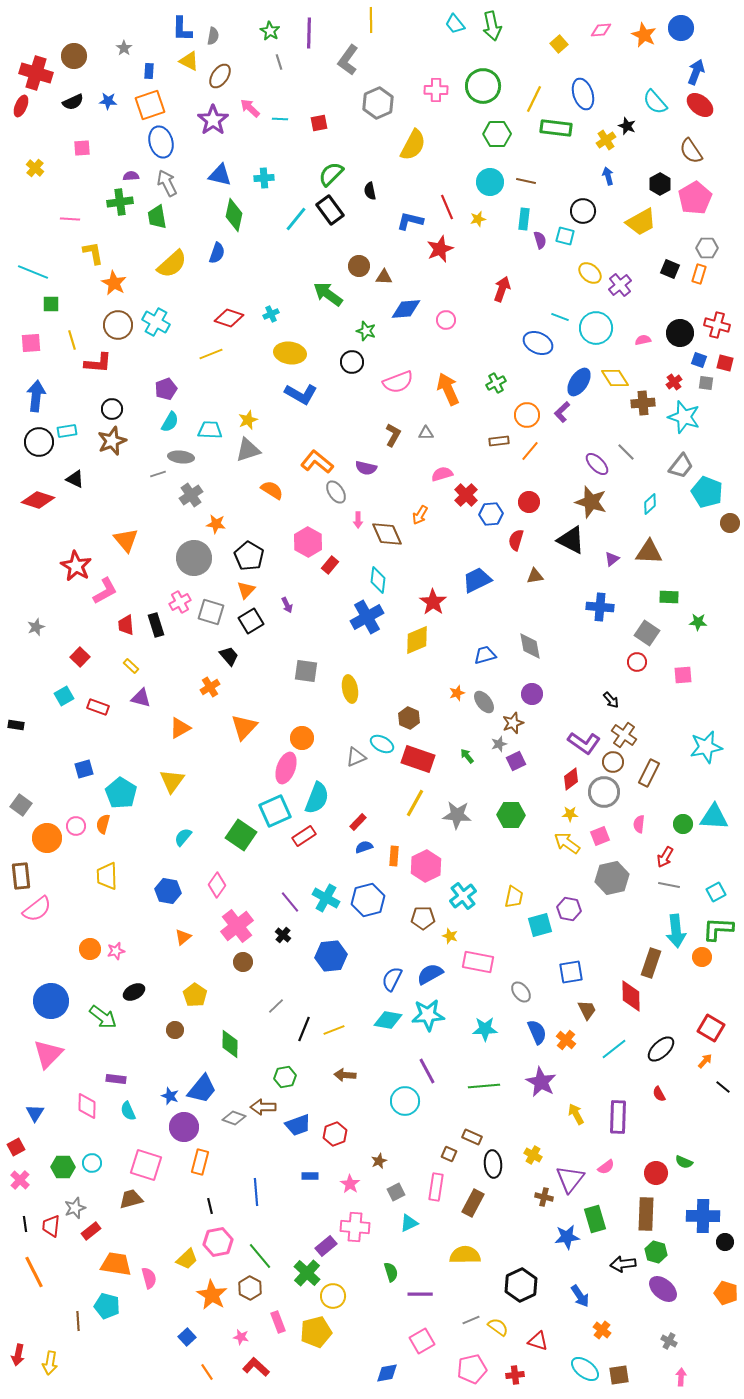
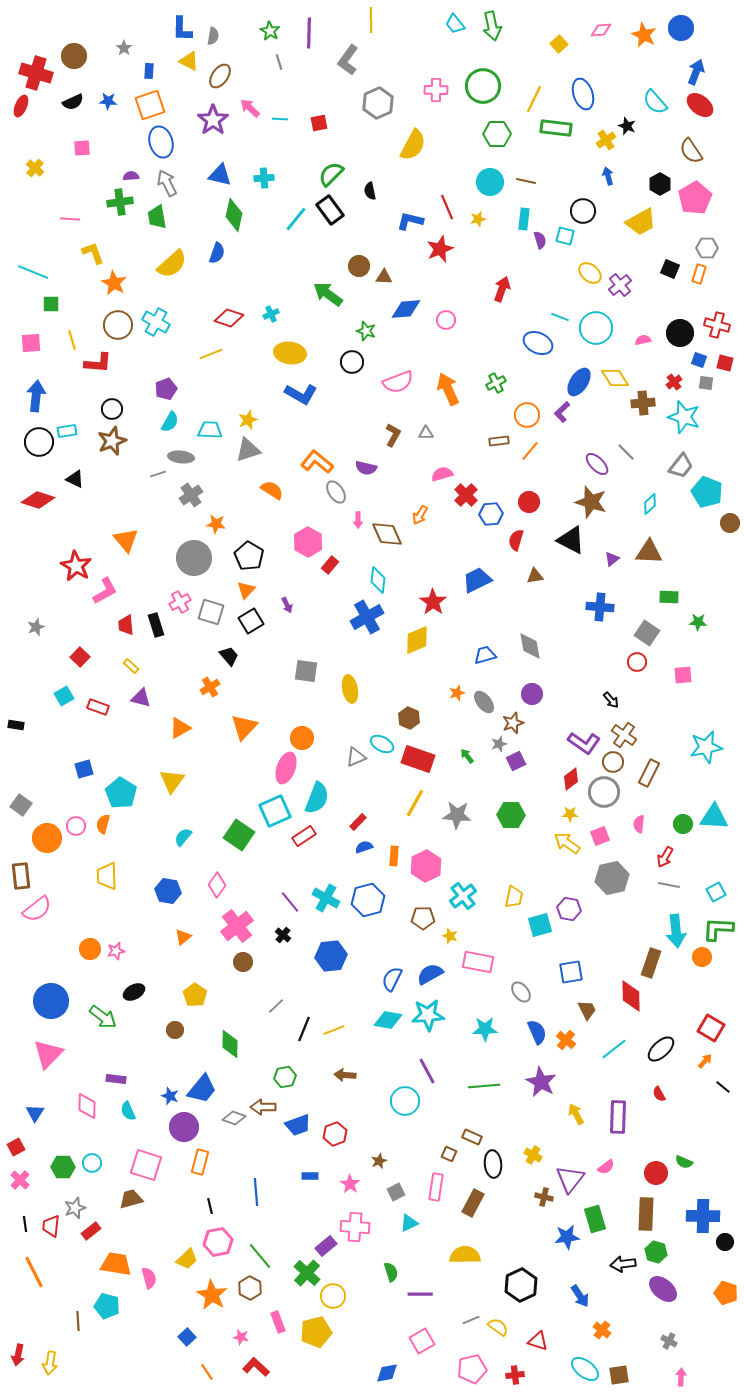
yellow L-shape at (93, 253): rotated 10 degrees counterclockwise
green square at (241, 835): moved 2 px left
